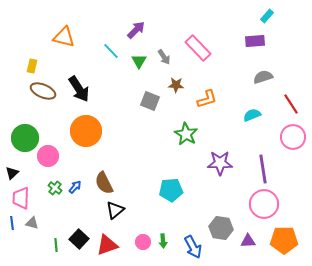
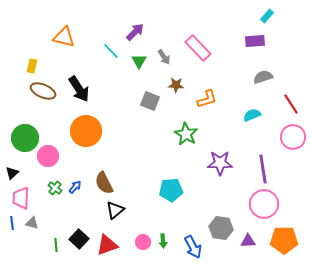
purple arrow at (136, 30): moved 1 px left, 2 px down
